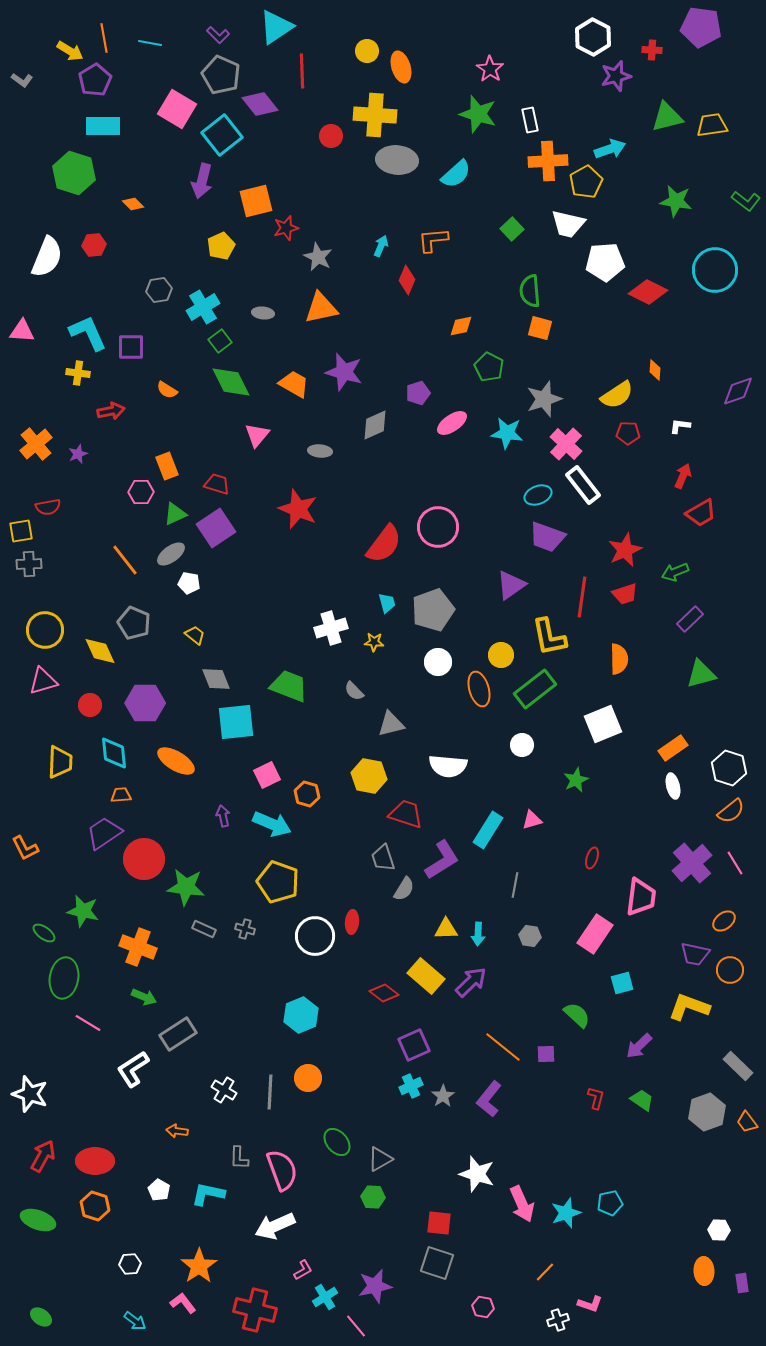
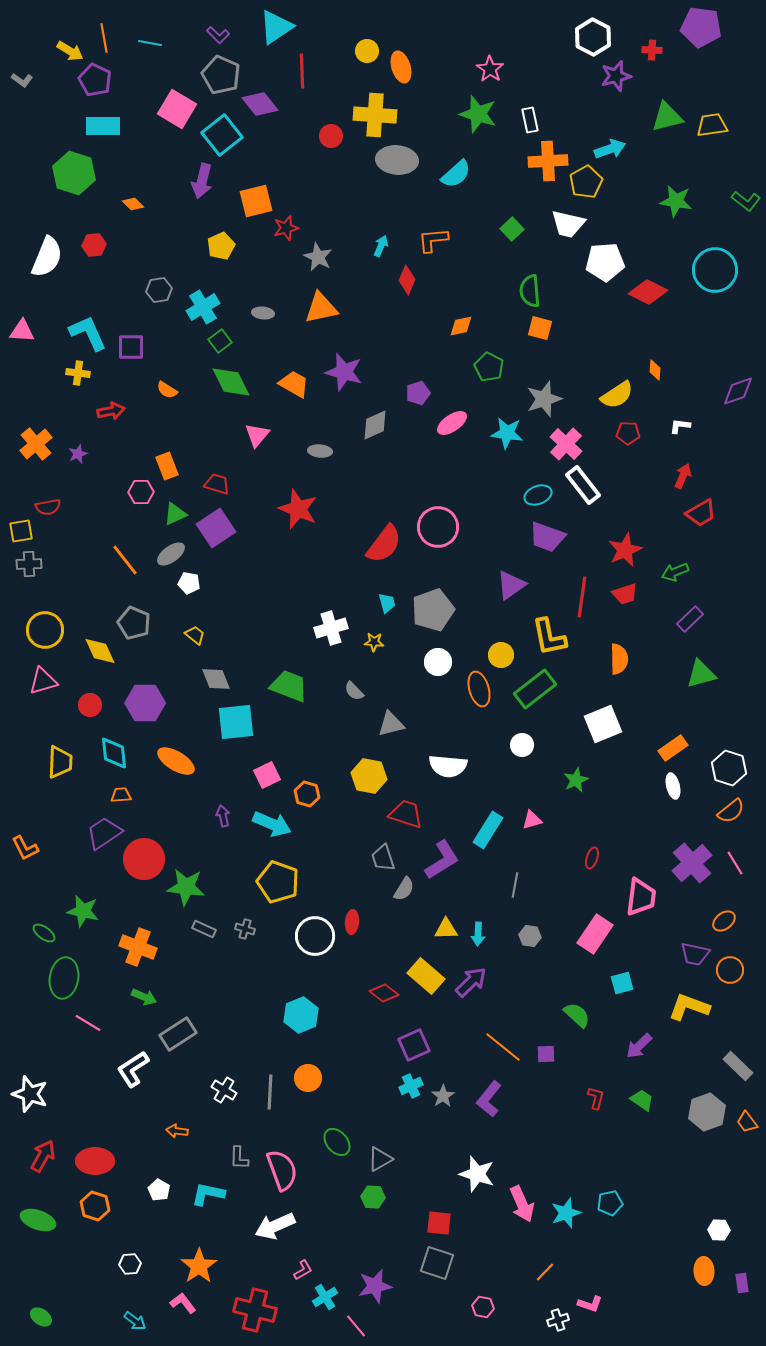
purple pentagon at (95, 80): rotated 16 degrees counterclockwise
